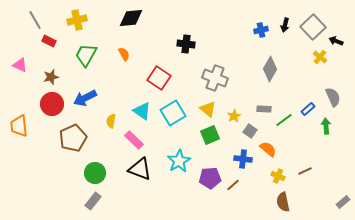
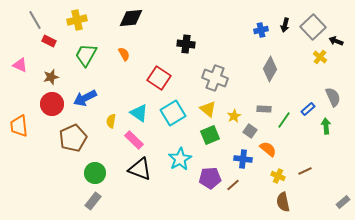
cyan triangle at (142, 111): moved 3 px left, 2 px down
green line at (284, 120): rotated 18 degrees counterclockwise
cyan star at (179, 161): moved 1 px right, 2 px up
